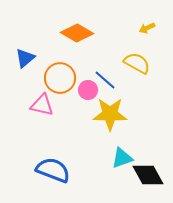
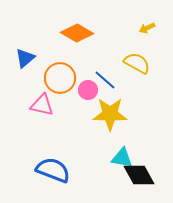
cyan triangle: rotated 30 degrees clockwise
black diamond: moved 9 px left
